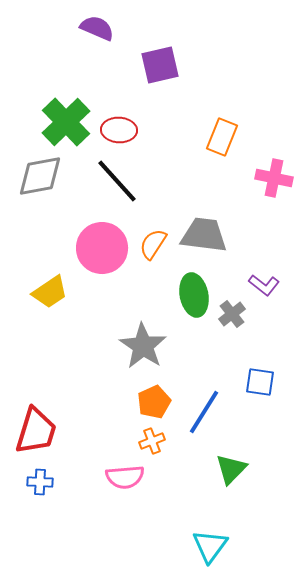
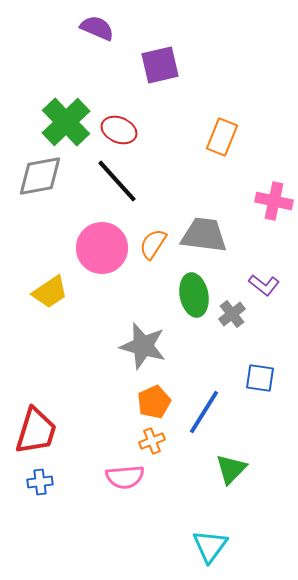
red ellipse: rotated 20 degrees clockwise
pink cross: moved 23 px down
gray star: rotated 18 degrees counterclockwise
blue square: moved 4 px up
blue cross: rotated 10 degrees counterclockwise
